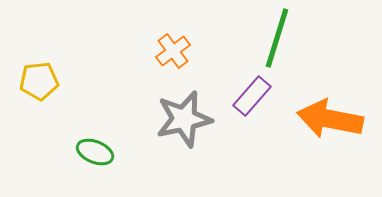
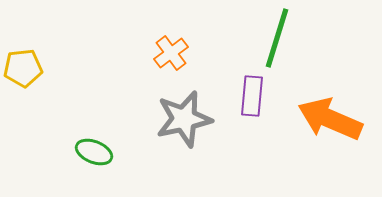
orange cross: moved 2 px left, 2 px down
yellow pentagon: moved 16 px left, 13 px up
purple rectangle: rotated 36 degrees counterclockwise
orange arrow: rotated 12 degrees clockwise
green ellipse: moved 1 px left
